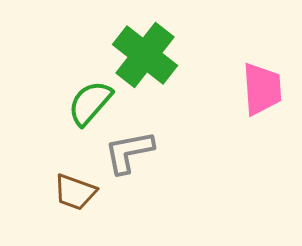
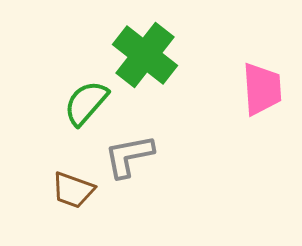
green semicircle: moved 4 px left
gray L-shape: moved 4 px down
brown trapezoid: moved 2 px left, 2 px up
